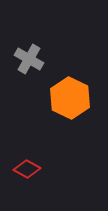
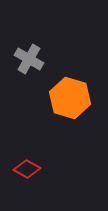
orange hexagon: rotated 9 degrees counterclockwise
